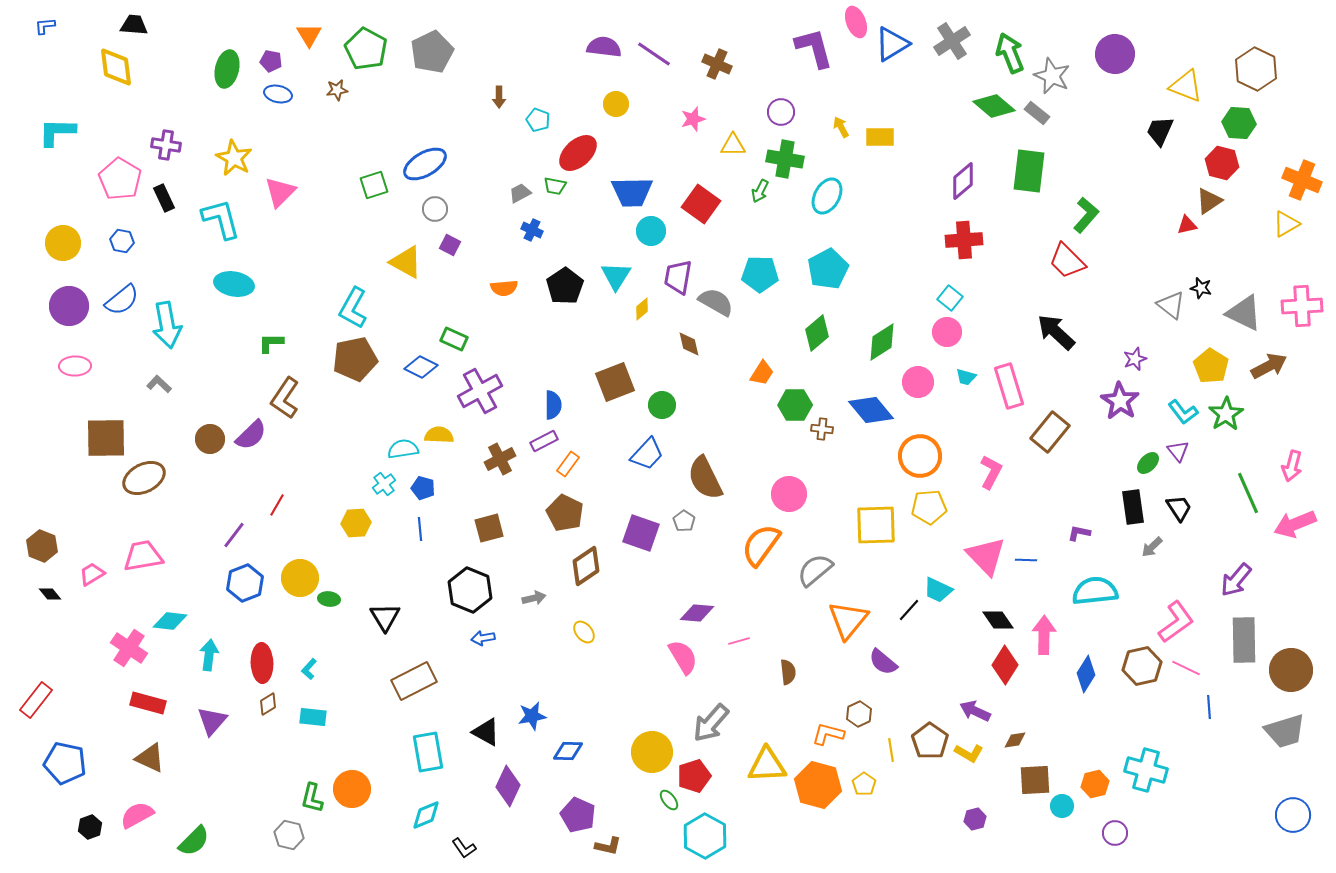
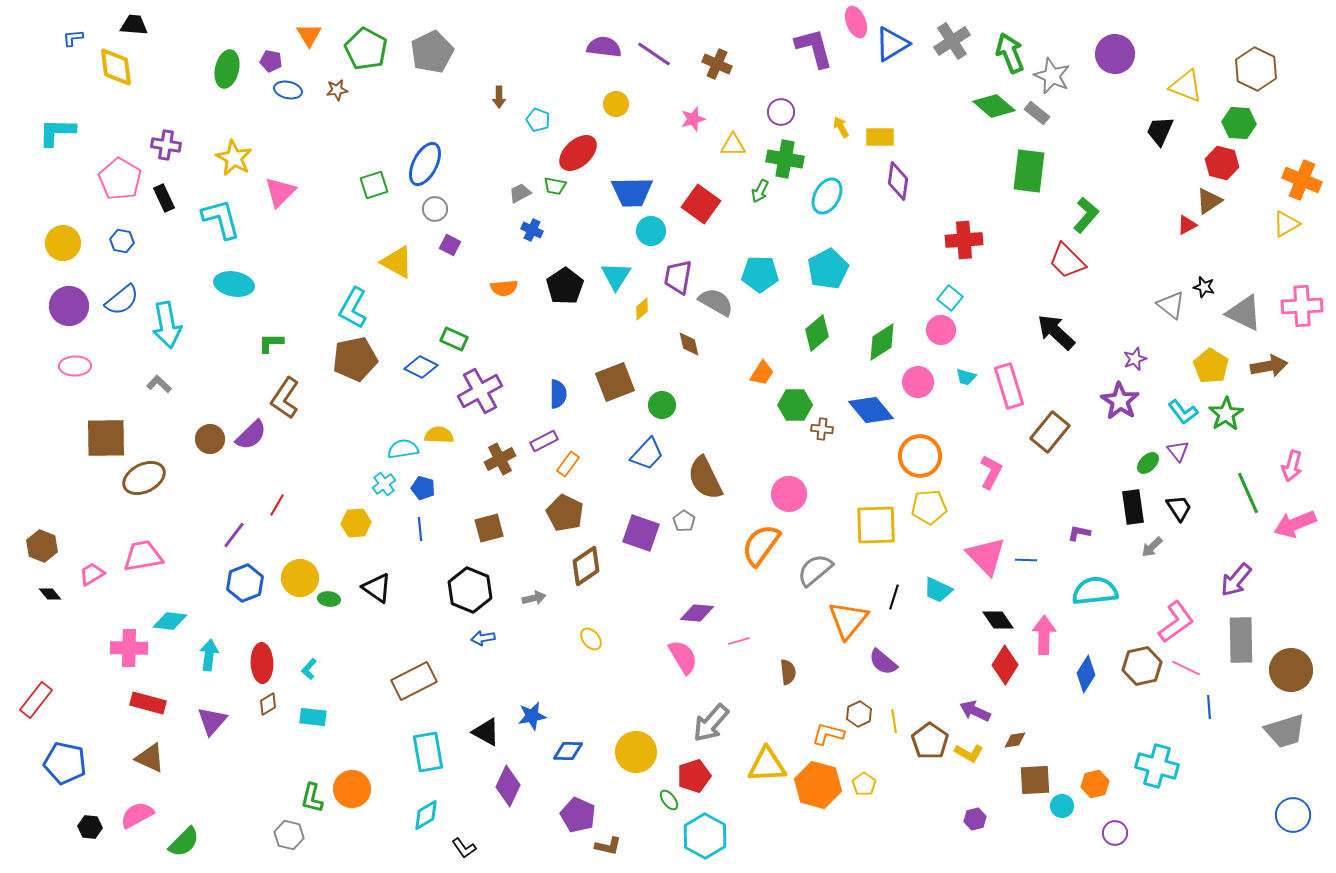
blue L-shape at (45, 26): moved 28 px right, 12 px down
blue ellipse at (278, 94): moved 10 px right, 4 px up
blue ellipse at (425, 164): rotated 33 degrees counterclockwise
purple diamond at (963, 181): moved 65 px left; rotated 42 degrees counterclockwise
red triangle at (1187, 225): rotated 15 degrees counterclockwise
yellow triangle at (406, 262): moved 9 px left
black star at (1201, 288): moved 3 px right, 1 px up
pink circle at (947, 332): moved 6 px left, 2 px up
brown arrow at (1269, 366): rotated 18 degrees clockwise
blue semicircle at (553, 405): moved 5 px right, 11 px up
black line at (909, 610): moved 15 px left, 13 px up; rotated 25 degrees counterclockwise
black triangle at (385, 617): moved 8 px left, 29 px up; rotated 24 degrees counterclockwise
yellow ellipse at (584, 632): moved 7 px right, 7 px down
gray rectangle at (1244, 640): moved 3 px left
pink cross at (129, 648): rotated 33 degrees counterclockwise
yellow line at (891, 750): moved 3 px right, 29 px up
yellow circle at (652, 752): moved 16 px left
cyan cross at (1146, 770): moved 11 px right, 4 px up
cyan diamond at (426, 815): rotated 8 degrees counterclockwise
black hexagon at (90, 827): rotated 25 degrees clockwise
green semicircle at (194, 841): moved 10 px left, 1 px down
